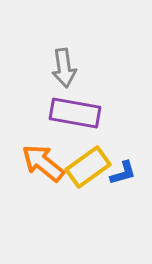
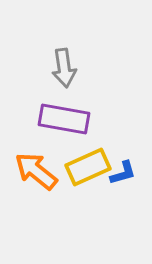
purple rectangle: moved 11 px left, 6 px down
orange arrow: moved 7 px left, 8 px down
yellow rectangle: rotated 12 degrees clockwise
